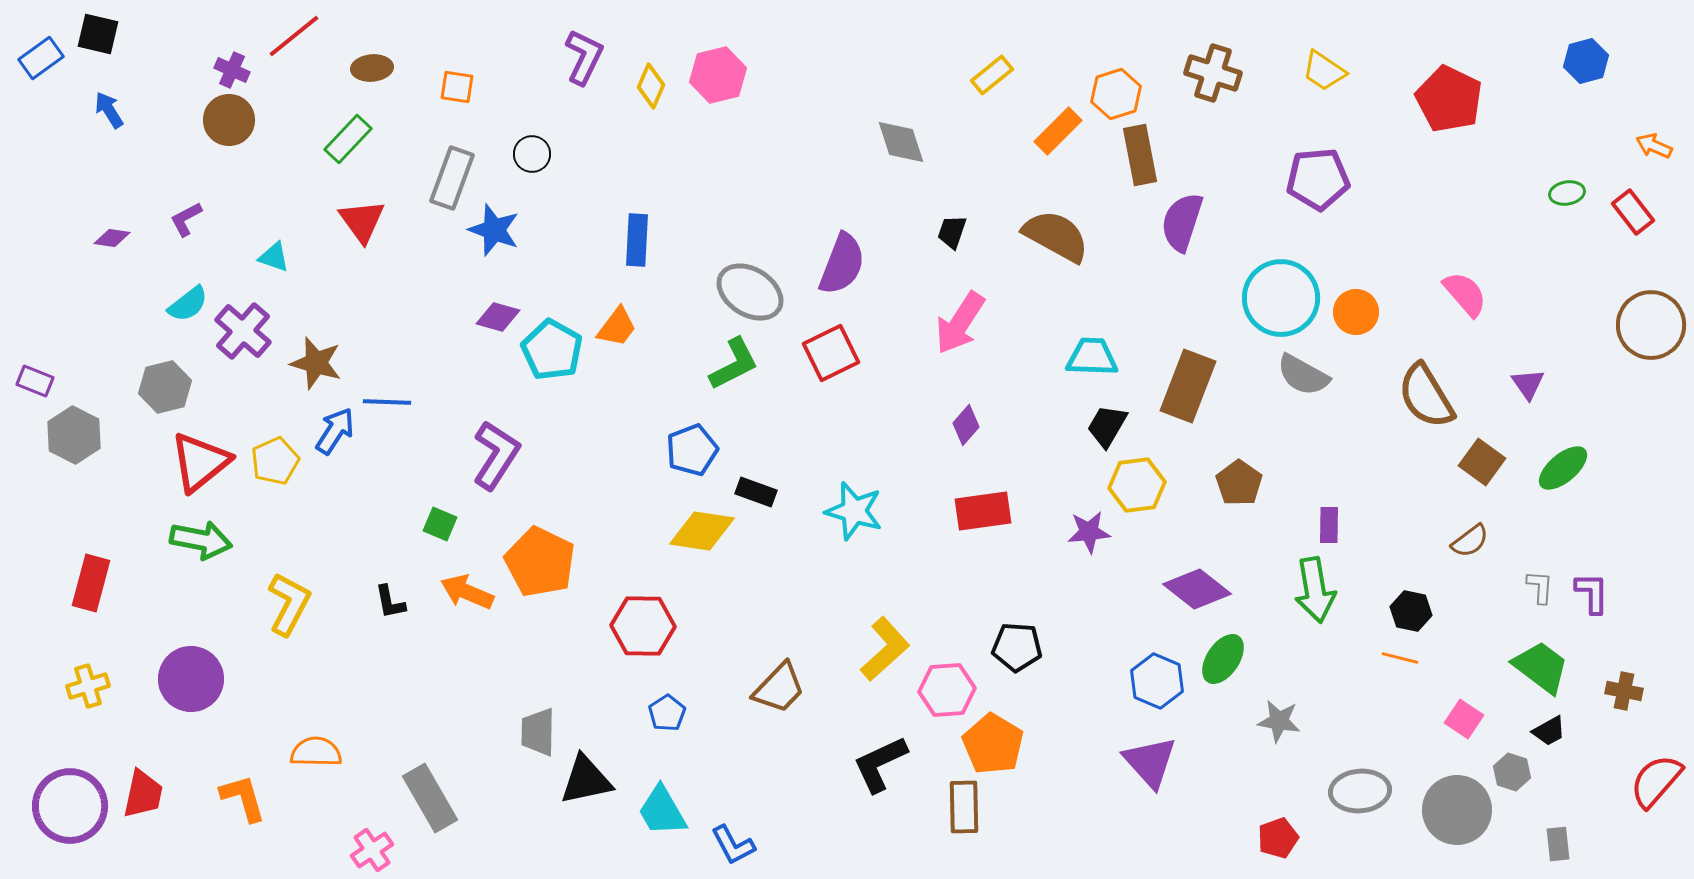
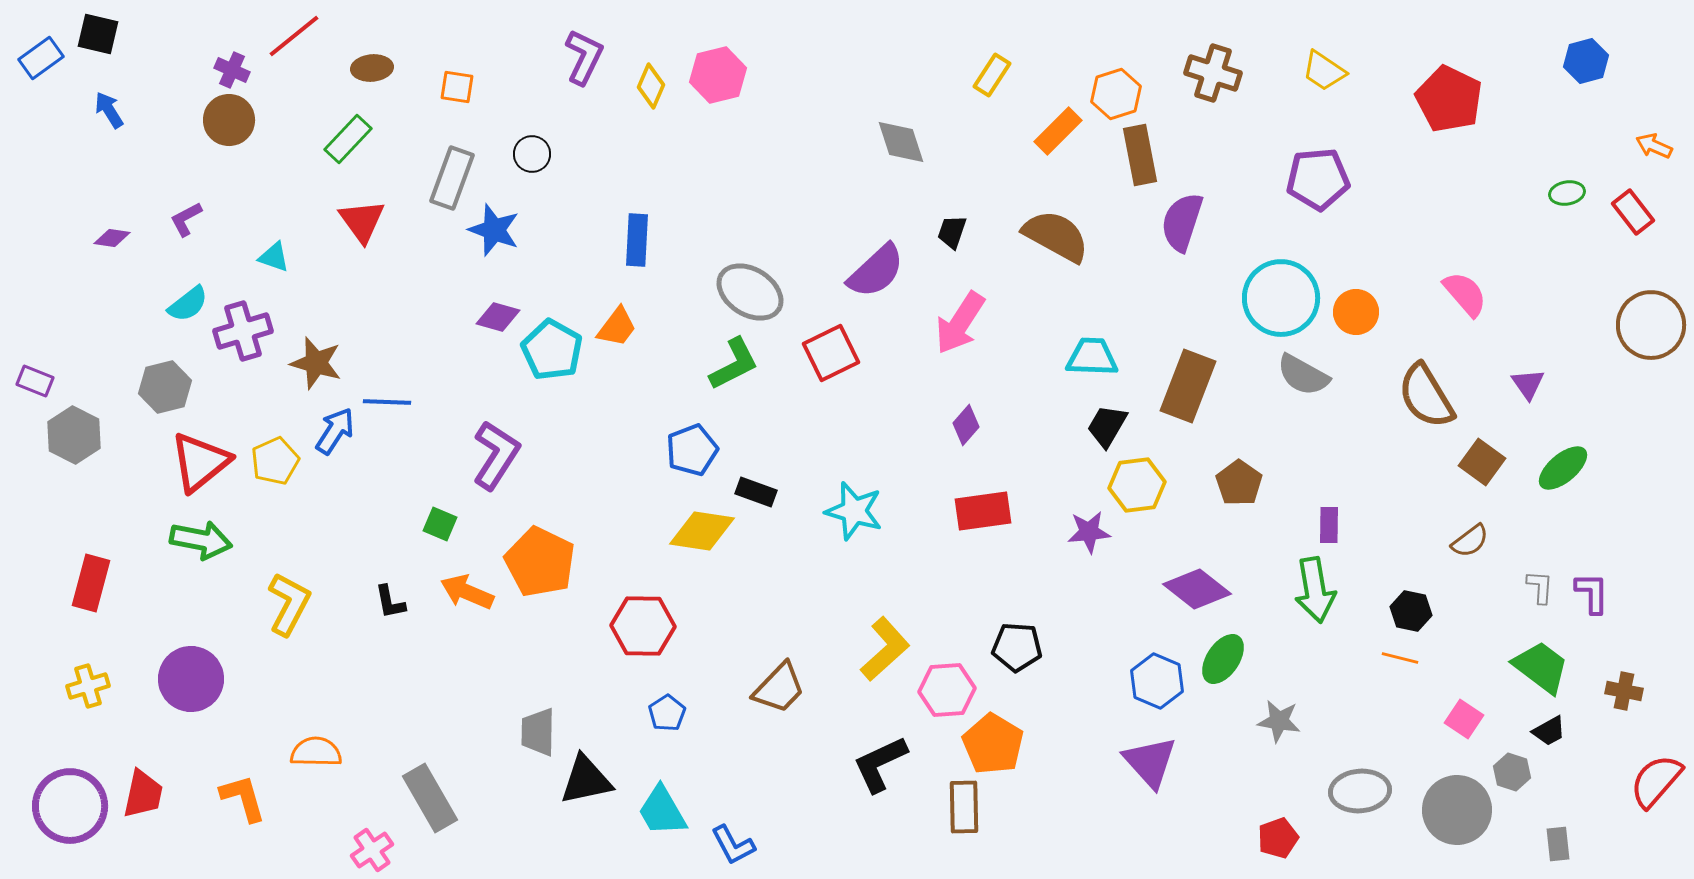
yellow rectangle at (992, 75): rotated 18 degrees counterclockwise
purple semicircle at (842, 264): moved 34 px right, 7 px down; rotated 26 degrees clockwise
purple cross at (243, 331): rotated 32 degrees clockwise
